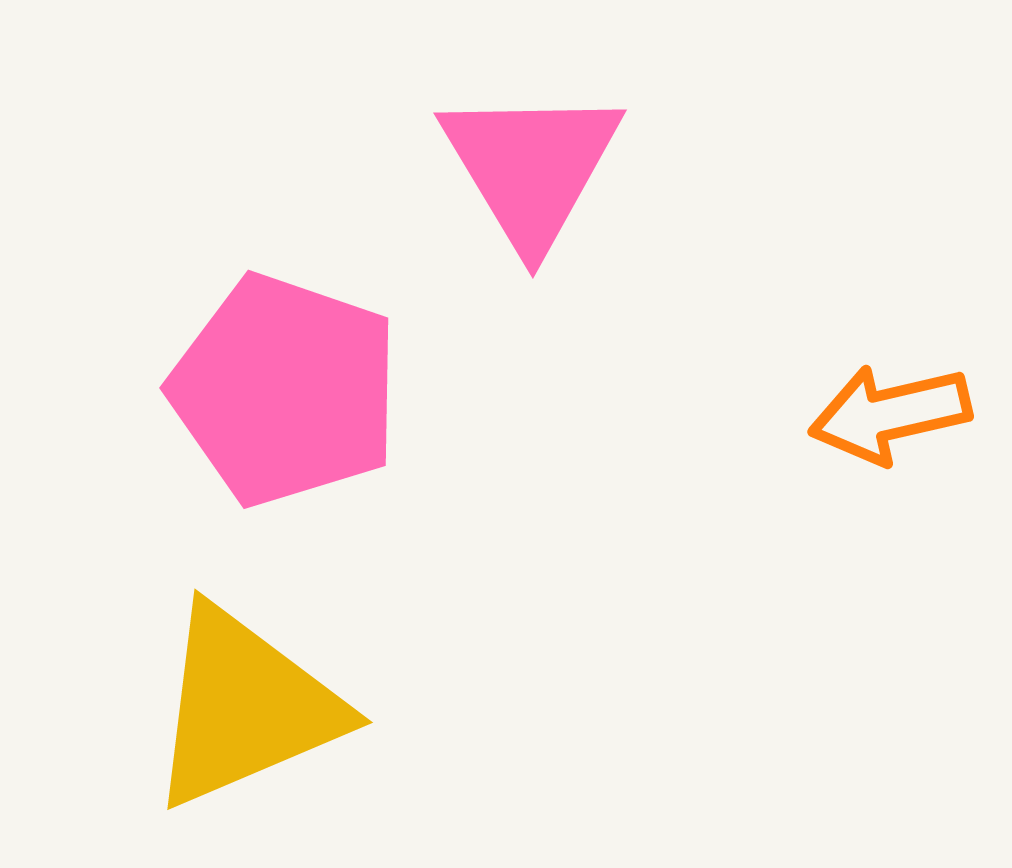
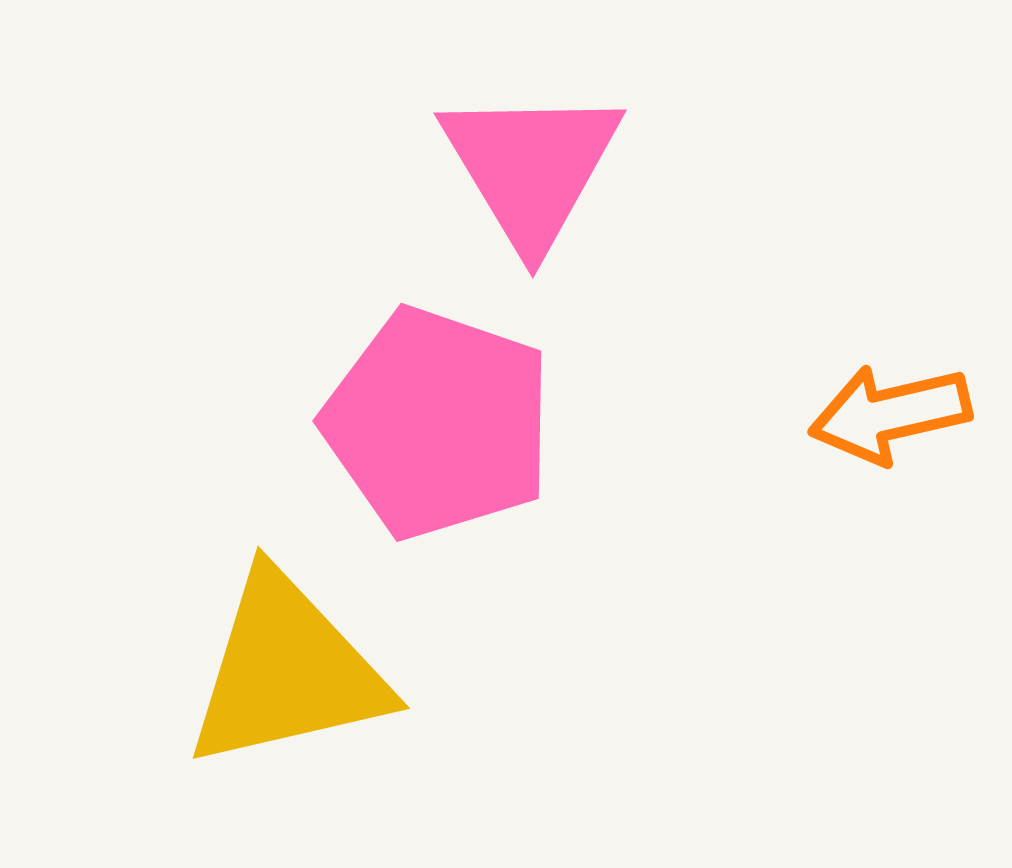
pink pentagon: moved 153 px right, 33 px down
yellow triangle: moved 42 px right, 36 px up; rotated 10 degrees clockwise
